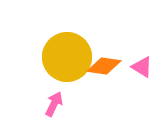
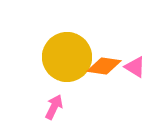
pink triangle: moved 7 px left
pink arrow: moved 3 px down
